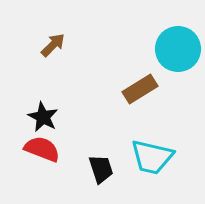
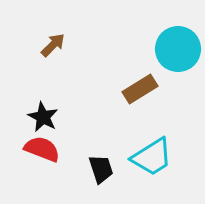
cyan trapezoid: rotated 45 degrees counterclockwise
